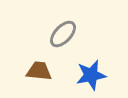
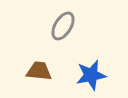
gray ellipse: moved 8 px up; rotated 12 degrees counterclockwise
